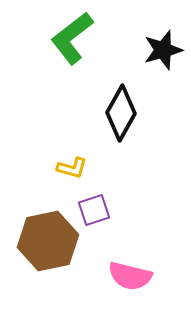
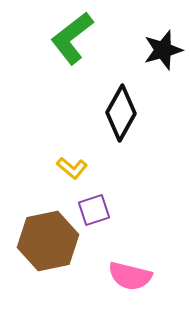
yellow L-shape: rotated 24 degrees clockwise
